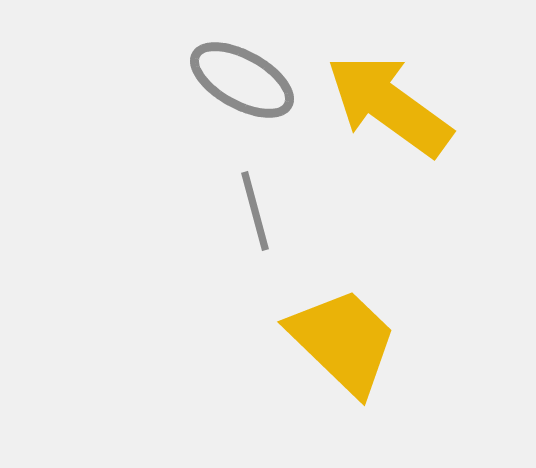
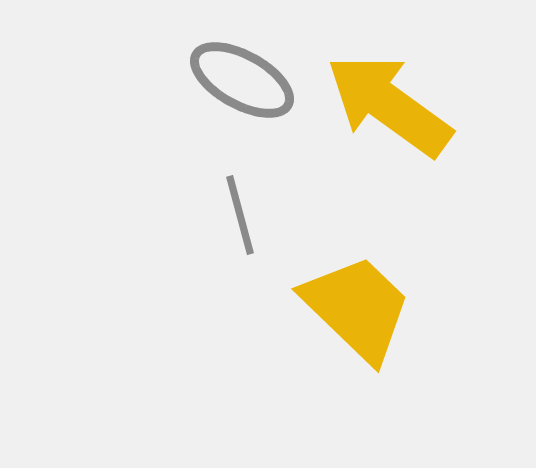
gray line: moved 15 px left, 4 px down
yellow trapezoid: moved 14 px right, 33 px up
